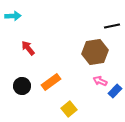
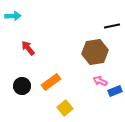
blue rectangle: rotated 24 degrees clockwise
yellow square: moved 4 px left, 1 px up
